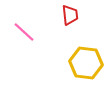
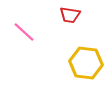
red trapezoid: rotated 105 degrees clockwise
